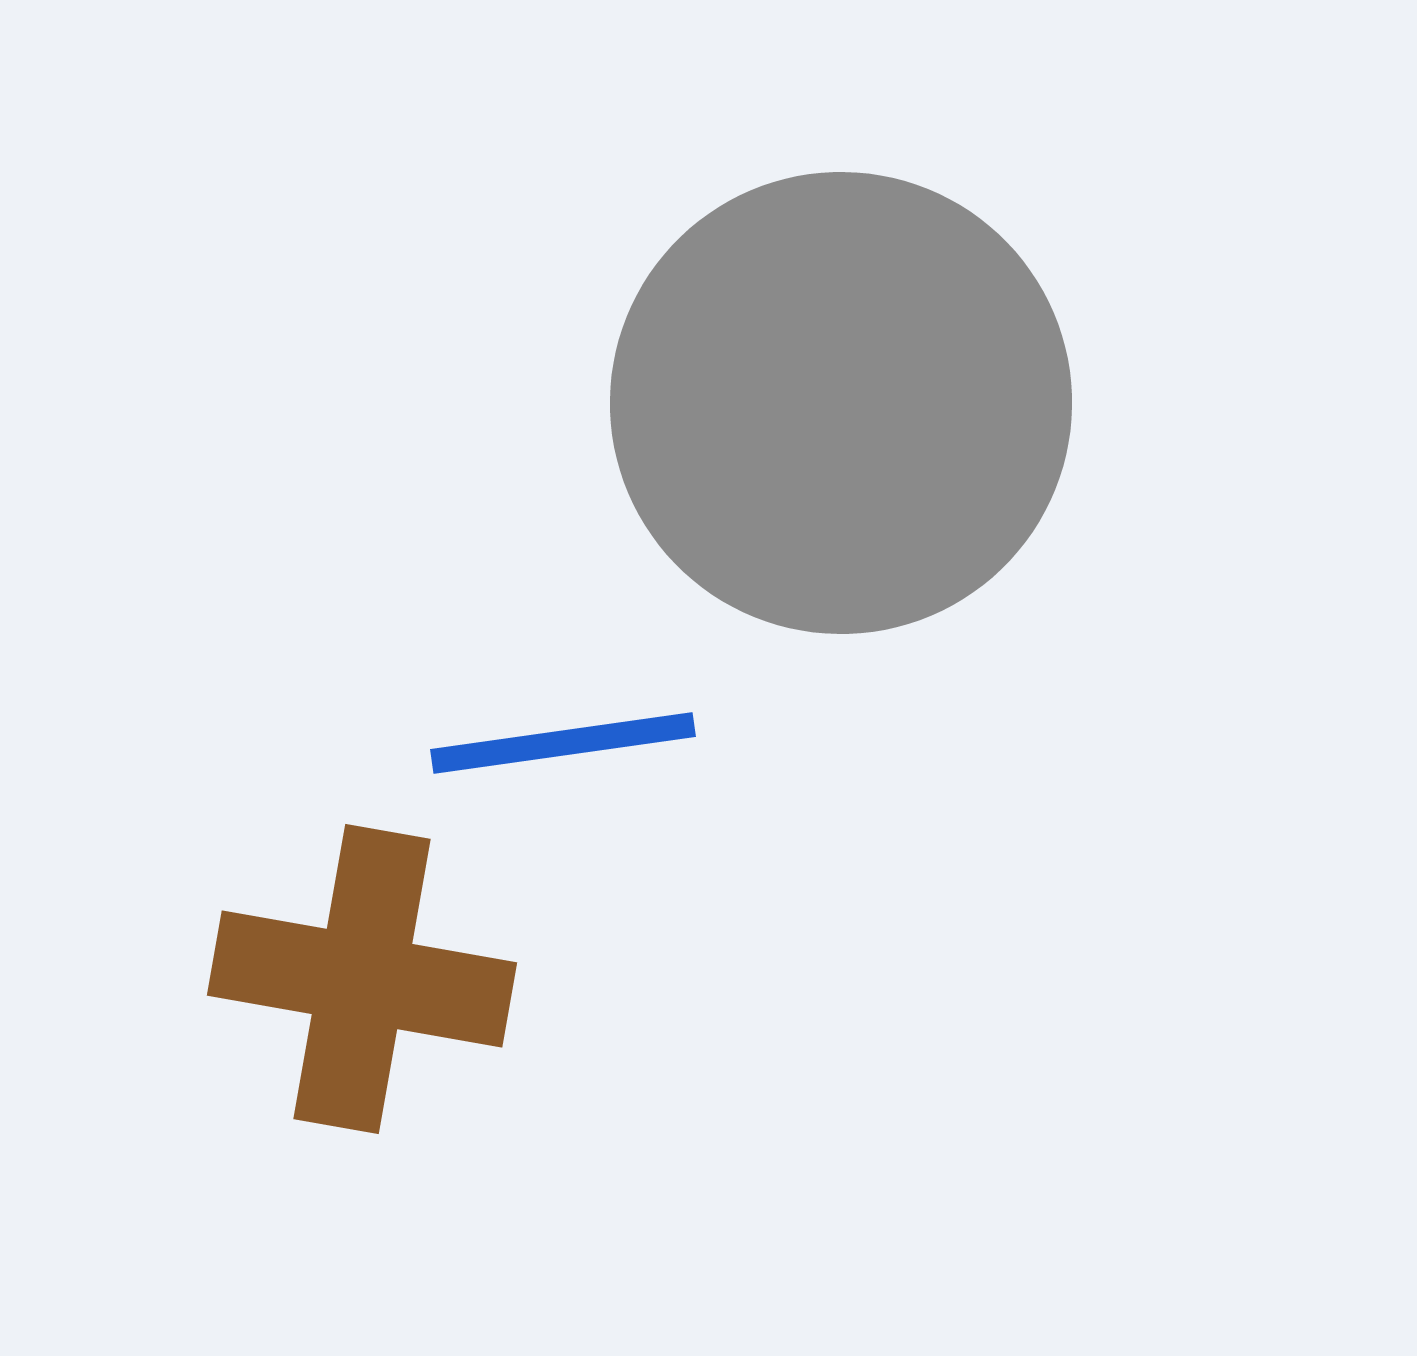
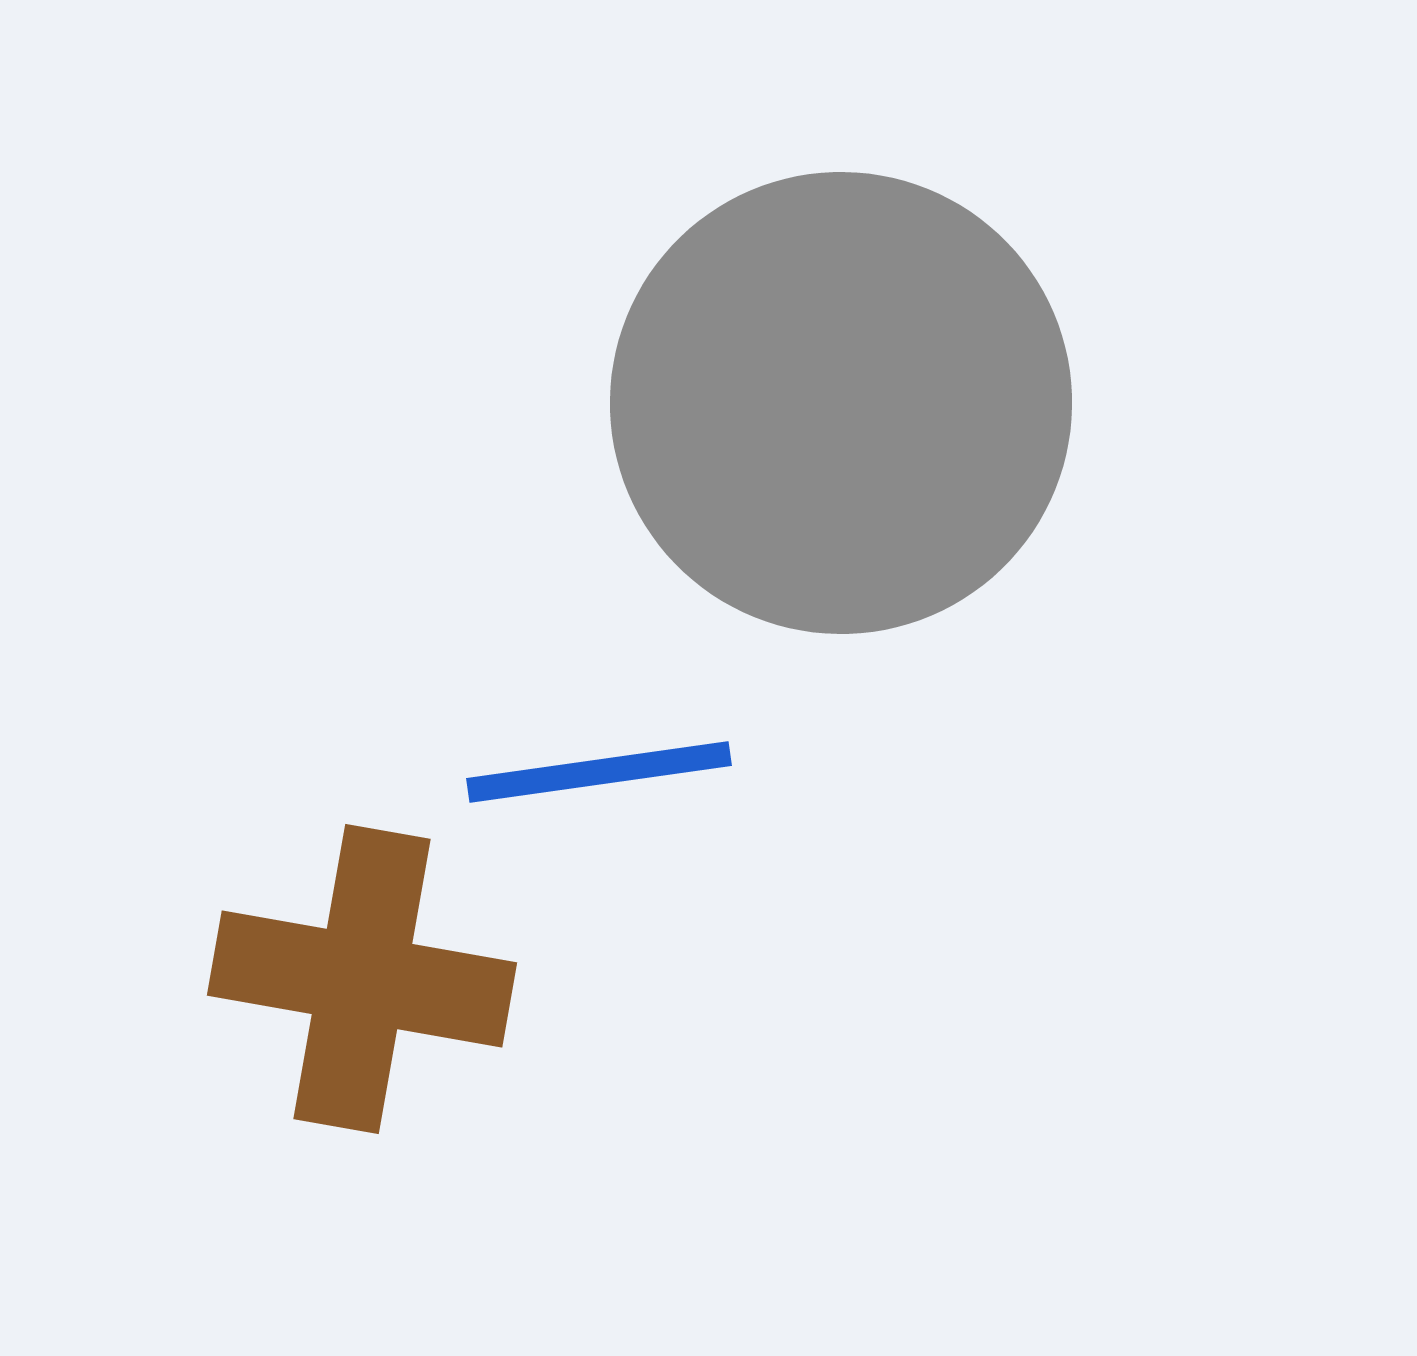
blue line: moved 36 px right, 29 px down
